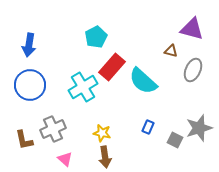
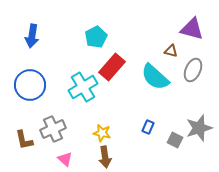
blue arrow: moved 3 px right, 9 px up
cyan semicircle: moved 12 px right, 4 px up
